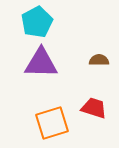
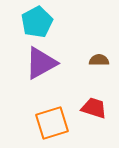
purple triangle: rotated 30 degrees counterclockwise
